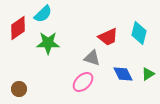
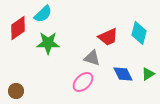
brown circle: moved 3 px left, 2 px down
